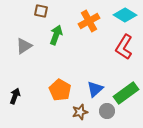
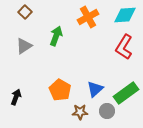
brown square: moved 16 px left, 1 px down; rotated 32 degrees clockwise
cyan diamond: rotated 35 degrees counterclockwise
orange cross: moved 1 px left, 4 px up
green arrow: moved 1 px down
black arrow: moved 1 px right, 1 px down
brown star: rotated 14 degrees clockwise
